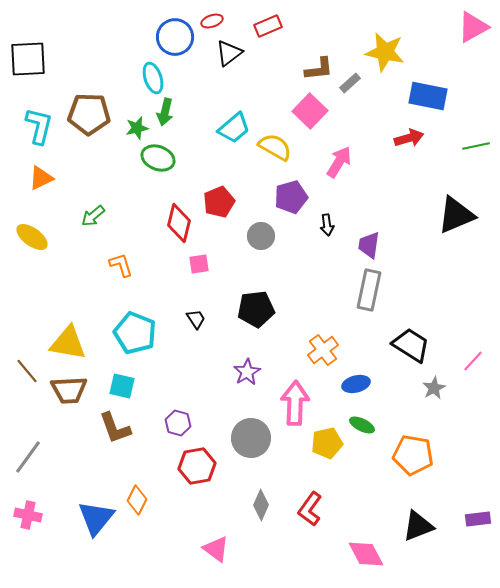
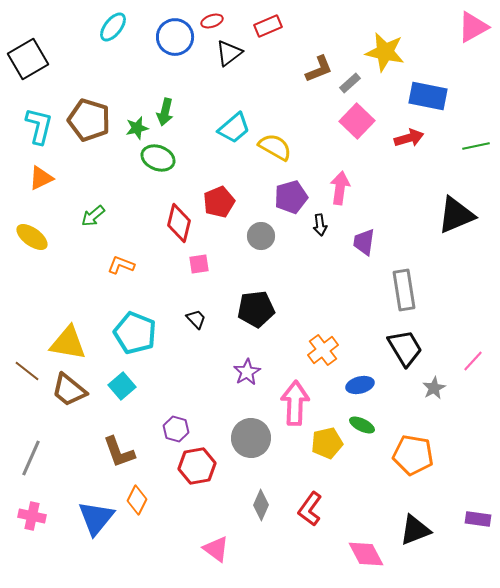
black square at (28, 59): rotated 27 degrees counterclockwise
brown L-shape at (319, 69): rotated 16 degrees counterclockwise
cyan ellipse at (153, 78): moved 40 px left, 51 px up; rotated 56 degrees clockwise
pink square at (310, 111): moved 47 px right, 10 px down
brown pentagon at (89, 114): moved 6 px down; rotated 15 degrees clockwise
pink arrow at (339, 162): moved 1 px right, 26 px down; rotated 24 degrees counterclockwise
black arrow at (327, 225): moved 7 px left
purple trapezoid at (369, 245): moved 5 px left, 3 px up
orange L-shape at (121, 265): rotated 52 degrees counterclockwise
gray rectangle at (369, 290): moved 35 px right; rotated 21 degrees counterclockwise
black trapezoid at (196, 319): rotated 10 degrees counterclockwise
black trapezoid at (411, 345): moved 6 px left, 3 px down; rotated 27 degrees clockwise
brown line at (27, 371): rotated 12 degrees counterclockwise
blue ellipse at (356, 384): moved 4 px right, 1 px down
cyan square at (122, 386): rotated 36 degrees clockwise
brown trapezoid at (69, 390): rotated 42 degrees clockwise
purple hexagon at (178, 423): moved 2 px left, 6 px down
brown L-shape at (115, 428): moved 4 px right, 24 px down
gray line at (28, 457): moved 3 px right, 1 px down; rotated 12 degrees counterclockwise
pink cross at (28, 515): moved 4 px right, 1 px down
purple rectangle at (478, 519): rotated 15 degrees clockwise
black triangle at (418, 526): moved 3 px left, 4 px down
